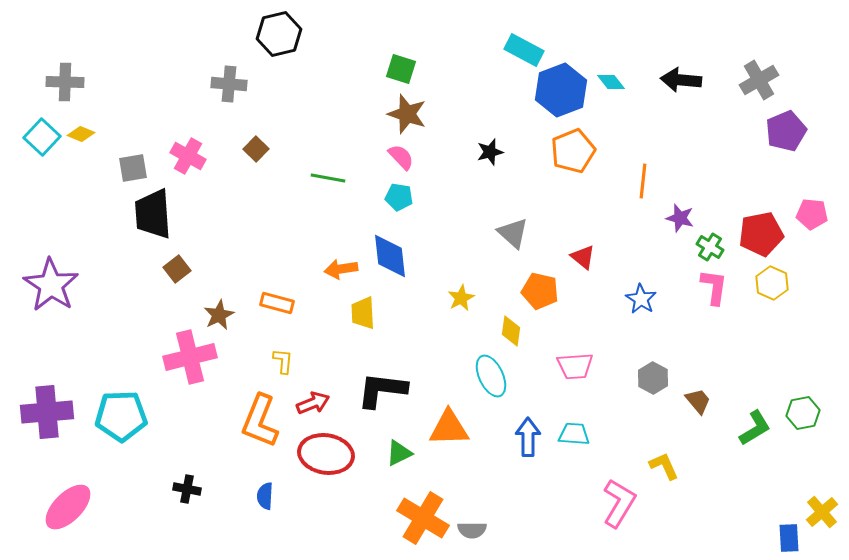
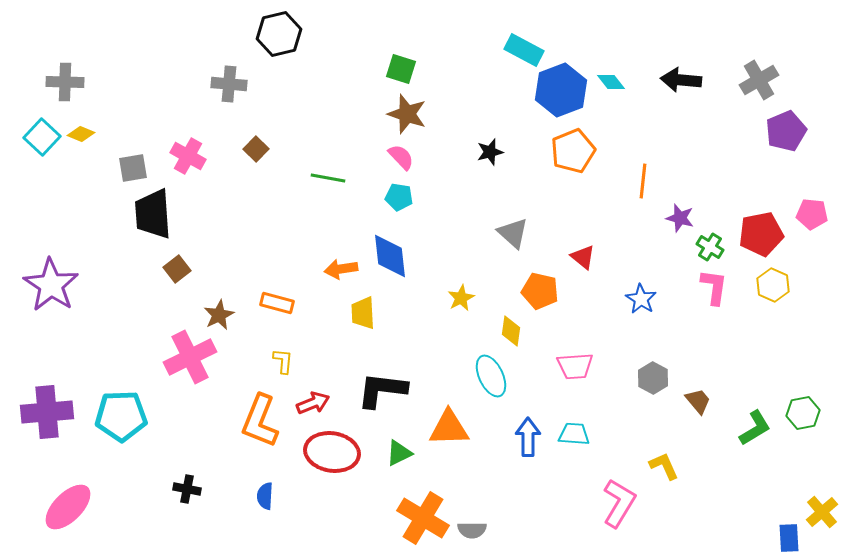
yellow hexagon at (772, 283): moved 1 px right, 2 px down
pink cross at (190, 357): rotated 12 degrees counterclockwise
red ellipse at (326, 454): moved 6 px right, 2 px up
